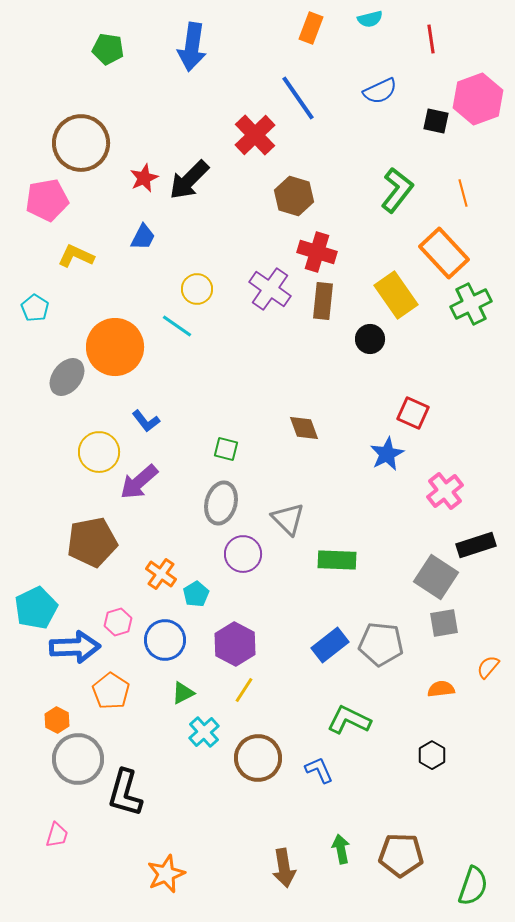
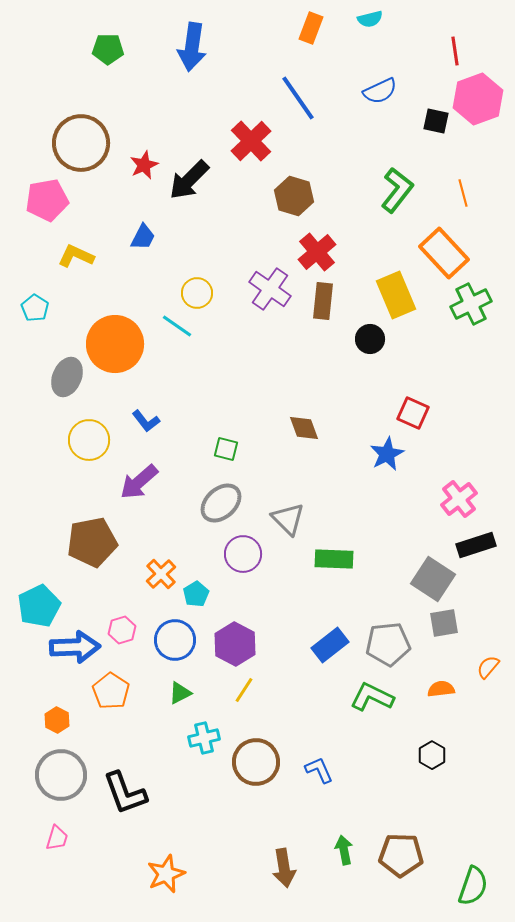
red line at (431, 39): moved 24 px right, 12 px down
green pentagon at (108, 49): rotated 8 degrees counterclockwise
red cross at (255, 135): moved 4 px left, 6 px down
red star at (144, 178): moved 13 px up
red cross at (317, 252): rotated 33 degrees clockwise
yellow circle at (197, 289): moved 4 px down
yellow rectangle at (396, 295): rotated 12 degrees clockwise
orange circle at (115, 347): moved 3 px up
gray ellipse at (67, 377): rotated 15 degrees counterclockwise
yellow circle at (99, 452): moved 10 px left, 12 px up
pink cross at (445, 491): moved 14 px right, 8 px down
gray ellipse at (221, 503): rotated 33 degrees clockwise
green rectangle at (337, 560): moved 3 px left, 1 px up
orange cross at (161, 574): rotated 12 degrees clockwise
gray square at (436, 577): moved 3 px left, 2 px down
cyan pentagon at (36, 608): moved 3 px right, 2 px up
pink hexagon at (118, 622): moved 4 px right, 8 px down
blue circle at (165, 640): moved 10 px right
gray pentagon at (381, 644): moved 7 px right; rotated 12 degrees counterclockwise
green triangle at (183, 693): moved 3 px left
green L-shape at (349, 720): moved 23 px right, 23 px up
cyan cross at (204, 732): moved 6 px down; rotated 28 degrees clockwise
brown circle at (258, 758): moved 2 px left, 4 px down
gray circle at (78, 759): moved 17 px left, 16 px down
black L-shape at (125, 793): rotated 36 degrees counterclockwise
pink trapezoid at (57, 835): moved 3 px down
green arrow at (341, 849): moved 3 px right, 1 px down
